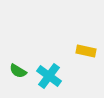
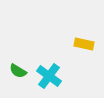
yellow rectangle: moved 2 px left, 7 px up
